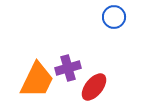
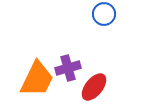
blue circle: moved 10 px left, 3 px up
orange trapezoid: moved 1 px up
